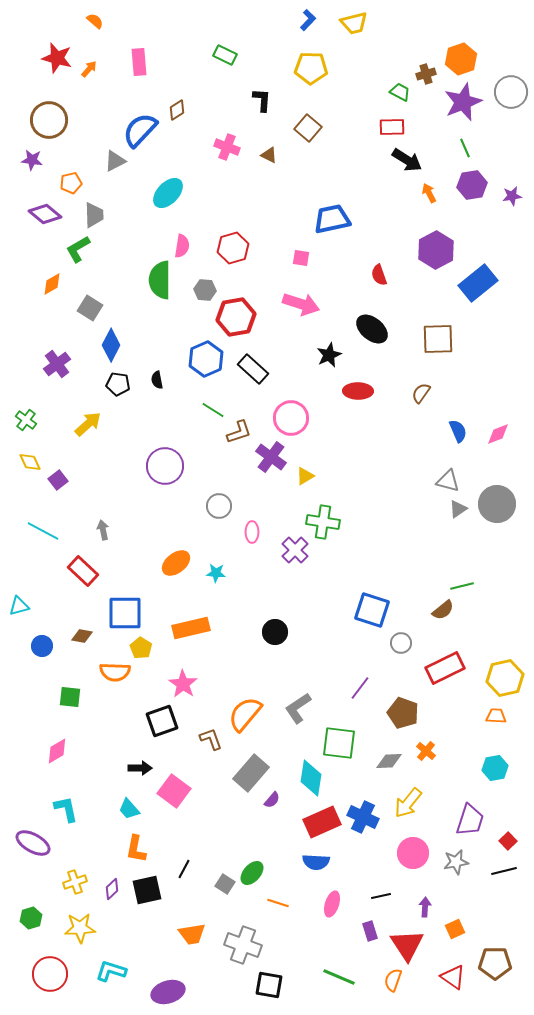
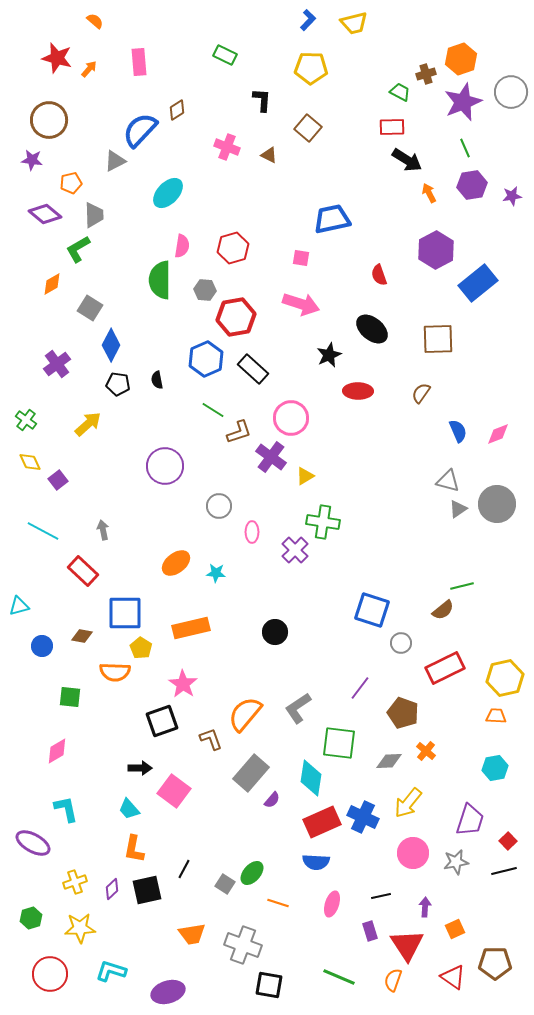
orange L-shape at (136, 849): moved 2 px left
